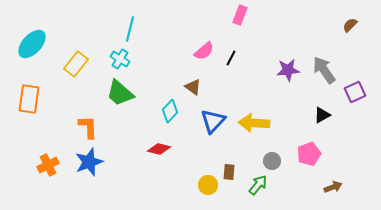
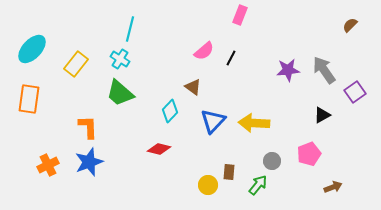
cyan ellipse: moved 5 px down
purple square: rotated 10 degrees counterclockwise
